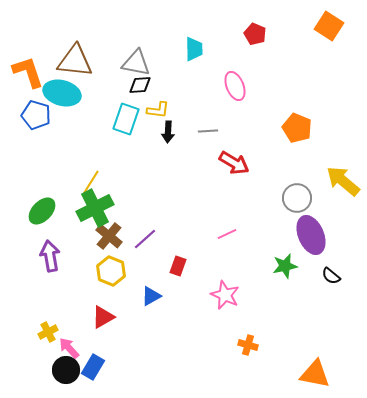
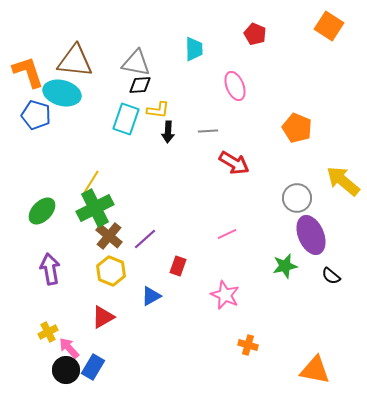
purple arrow: moved 13 px down
orange triangle: moved 4 px up
